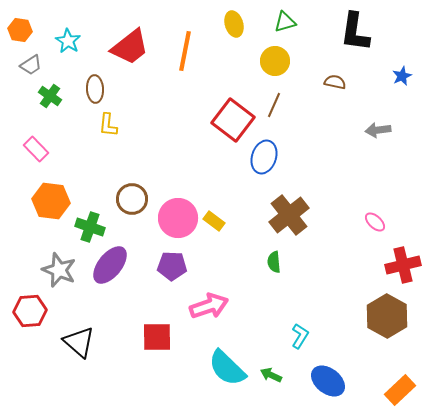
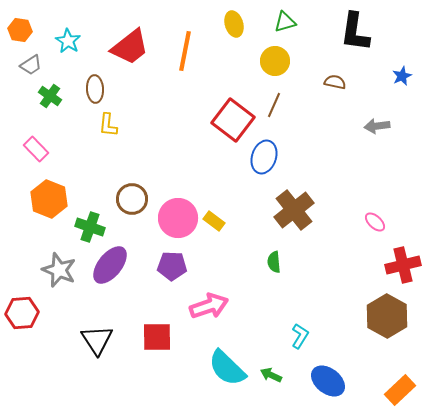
gray arrow at (378, 130): moved 1 px left, 4 px up
orange hexagon at (51, 201): moved 2 px left, 2 px up; rotated 15 degrees clockwise
brown cross at (289, 215): moved 5 px right, 5 px up
red hexagon at (30, 311): moved 8 px left, 2 px down
black triangle at (79, 342): moved 18 px right, 2 px up; rotated 16 degrees clockwise
